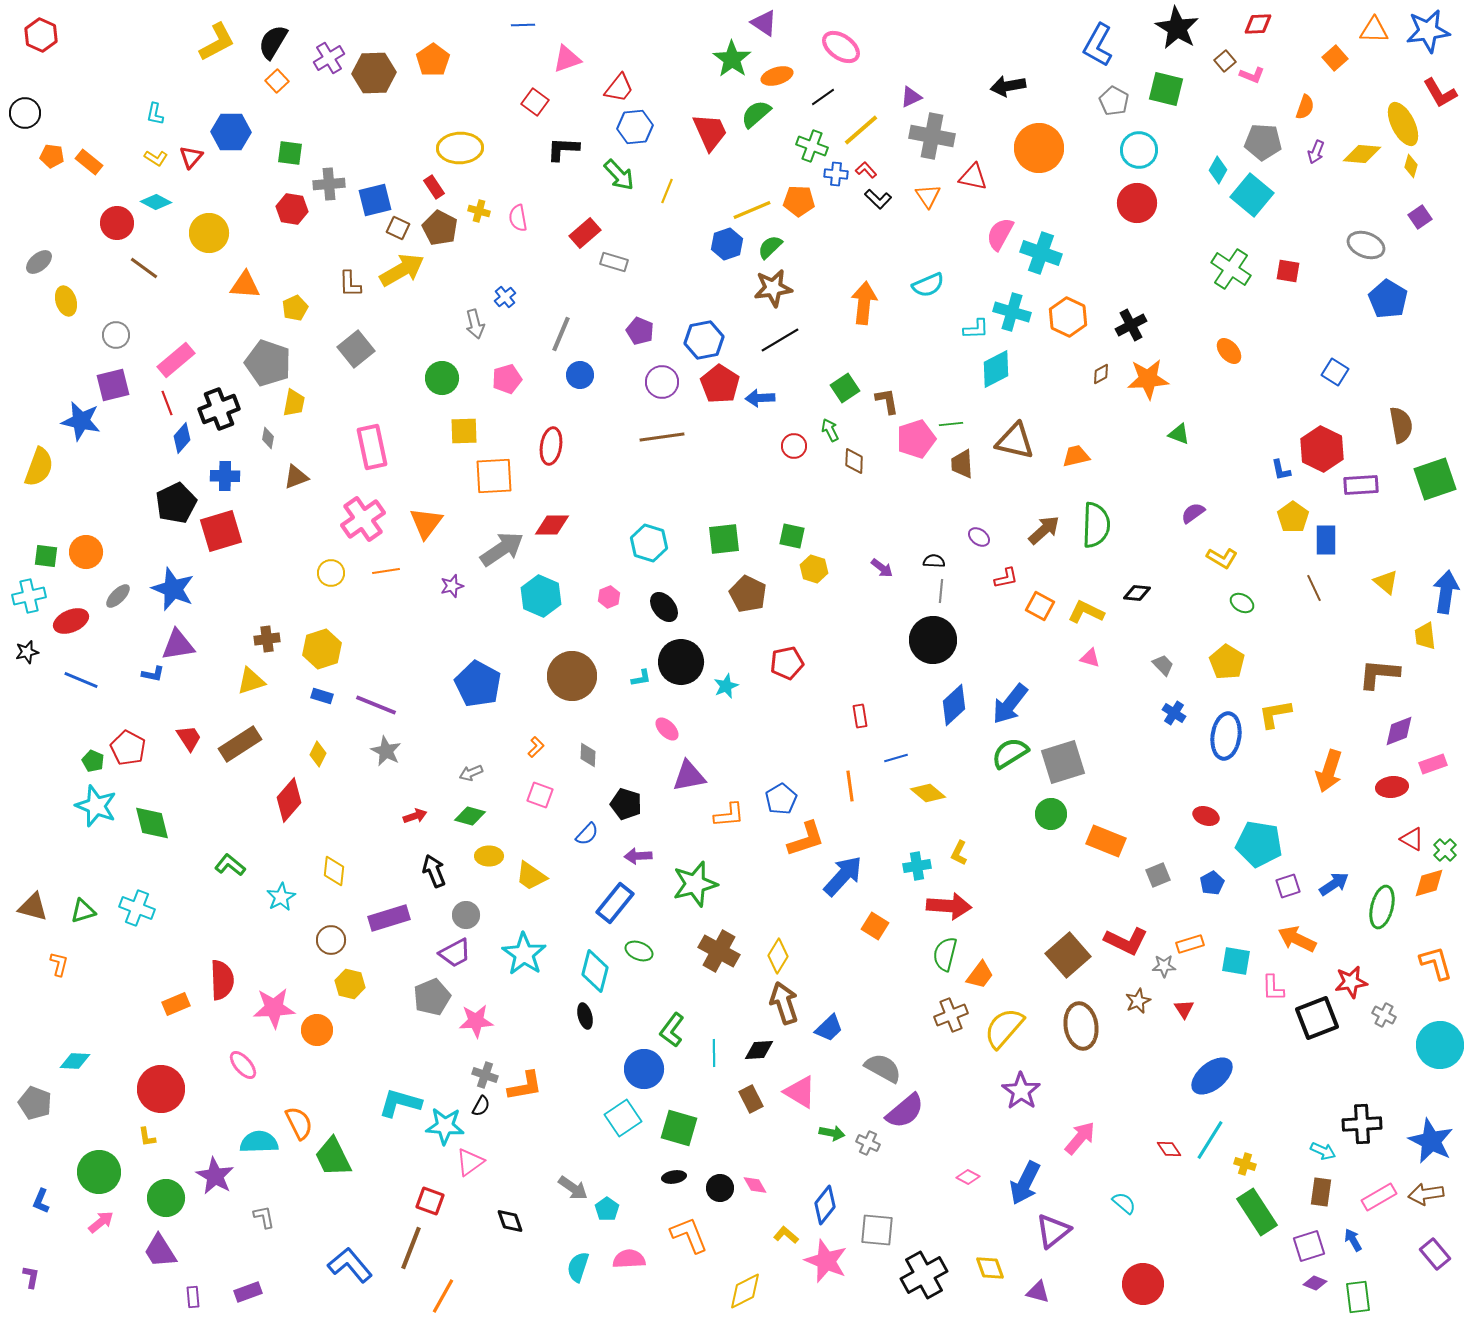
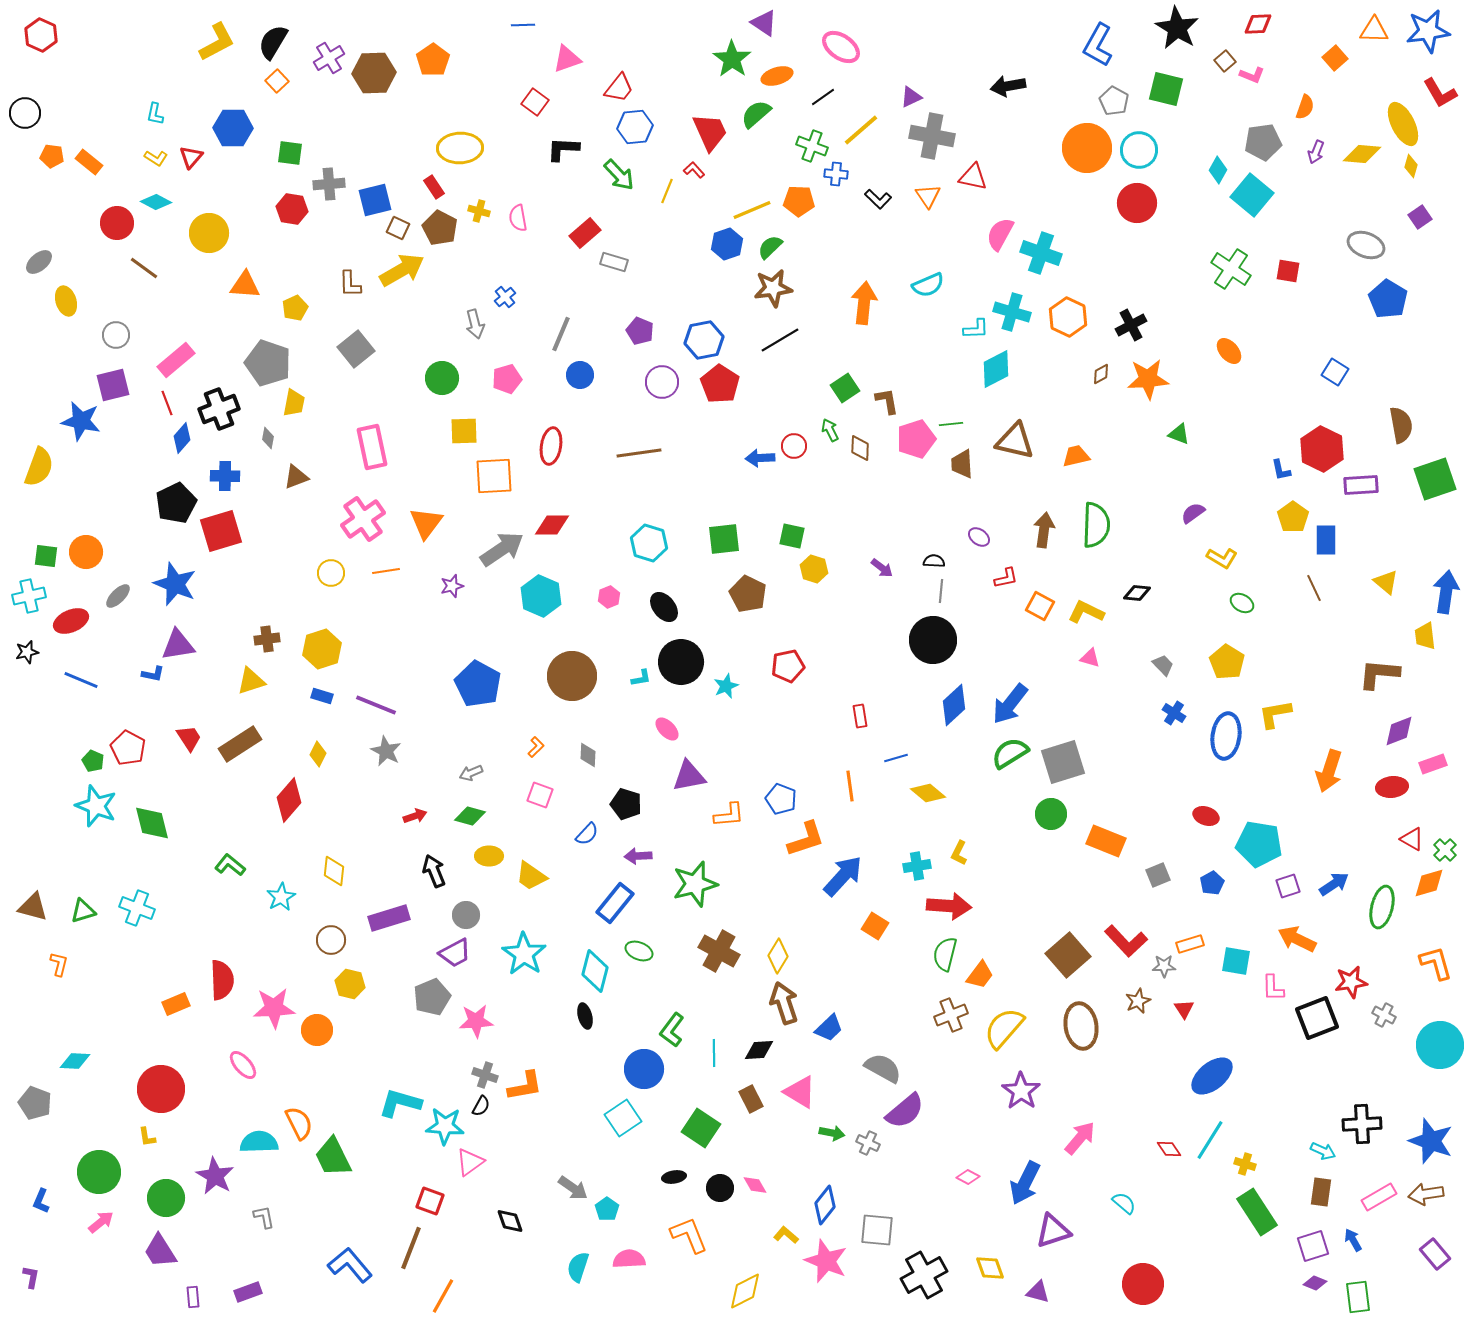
blue hexagon at (231, 132): moved 2 px right, 4 px up
gray pentagon at (1263, 142): rotated 12 degrees counterclockwise
orange circle at (1039, 148): moved 48 px right
red L-shape at (866, 170): moved 172 px left
blue arrow at (760, 398): moved 60 px down
brown line at (662, 437): moved 23 px left, 16 px down
brown diamond at (854, 461): moved 6 px right, 13 px up
brown arrow at (1044, 530): rotated 40 degrees counterclockwise
blue star at (173, 589): moved 2 px right, 5 px up
red pentagon at (787, 663): moved 1 px right, 3 px down
blue pentagon at (781, 799): rotated 20 degrees counterclockwise
red L-shape at (1126, 941): rotated 21 degrees clockwise
green square at (679, 1128): moved 22 px right; rotated 18 degrees clockwise
blue star at (1431, 1141): rotated 6 degrees counterclockwise
purple triangle at (1053, 1231): rotated 21 degrees clockwise
purple square at (1309, 1246): moved 4 px right
